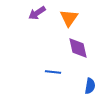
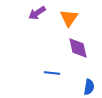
blue line: moved 1 px left, 1 px down
blue semicircle: moved 1 px left, 1 px down
